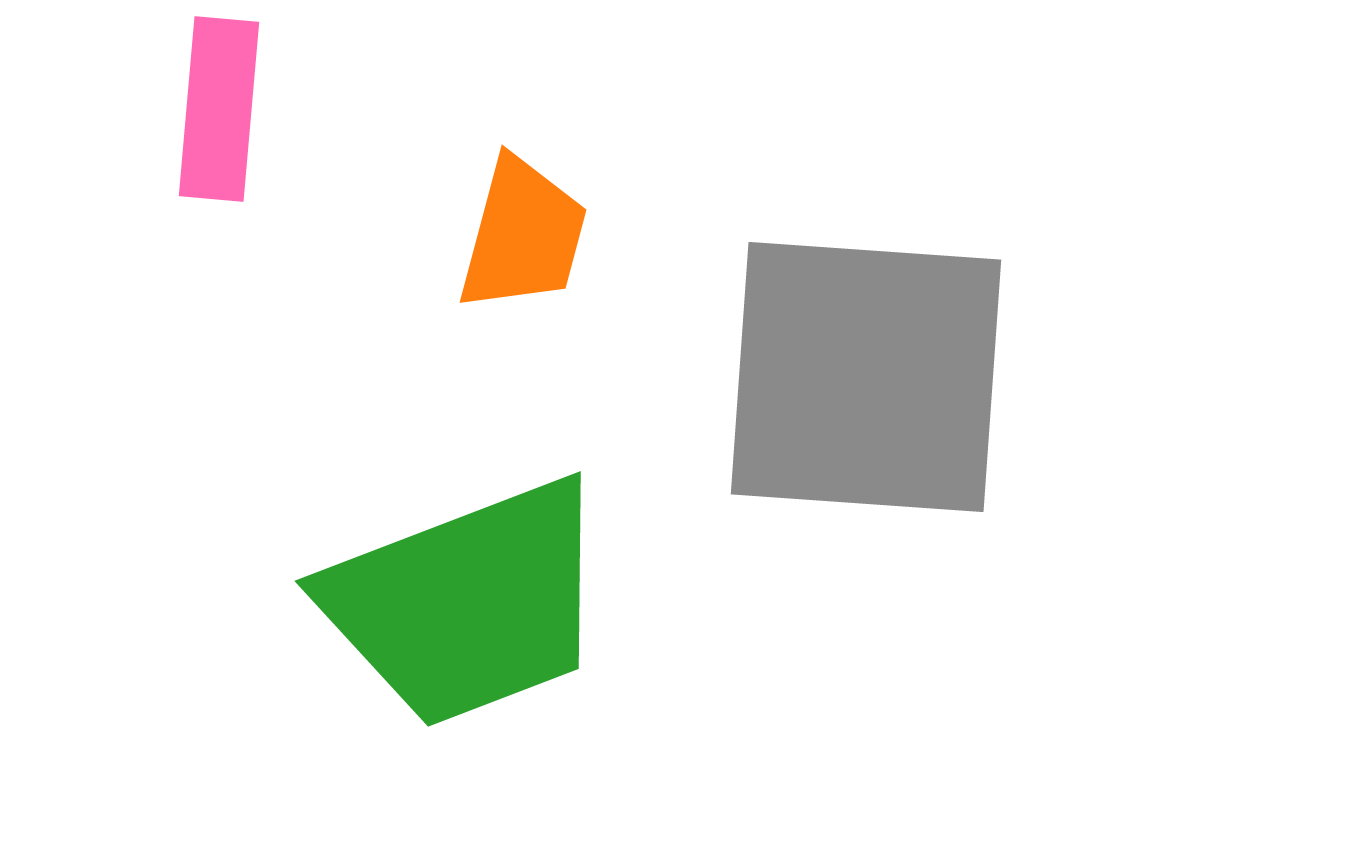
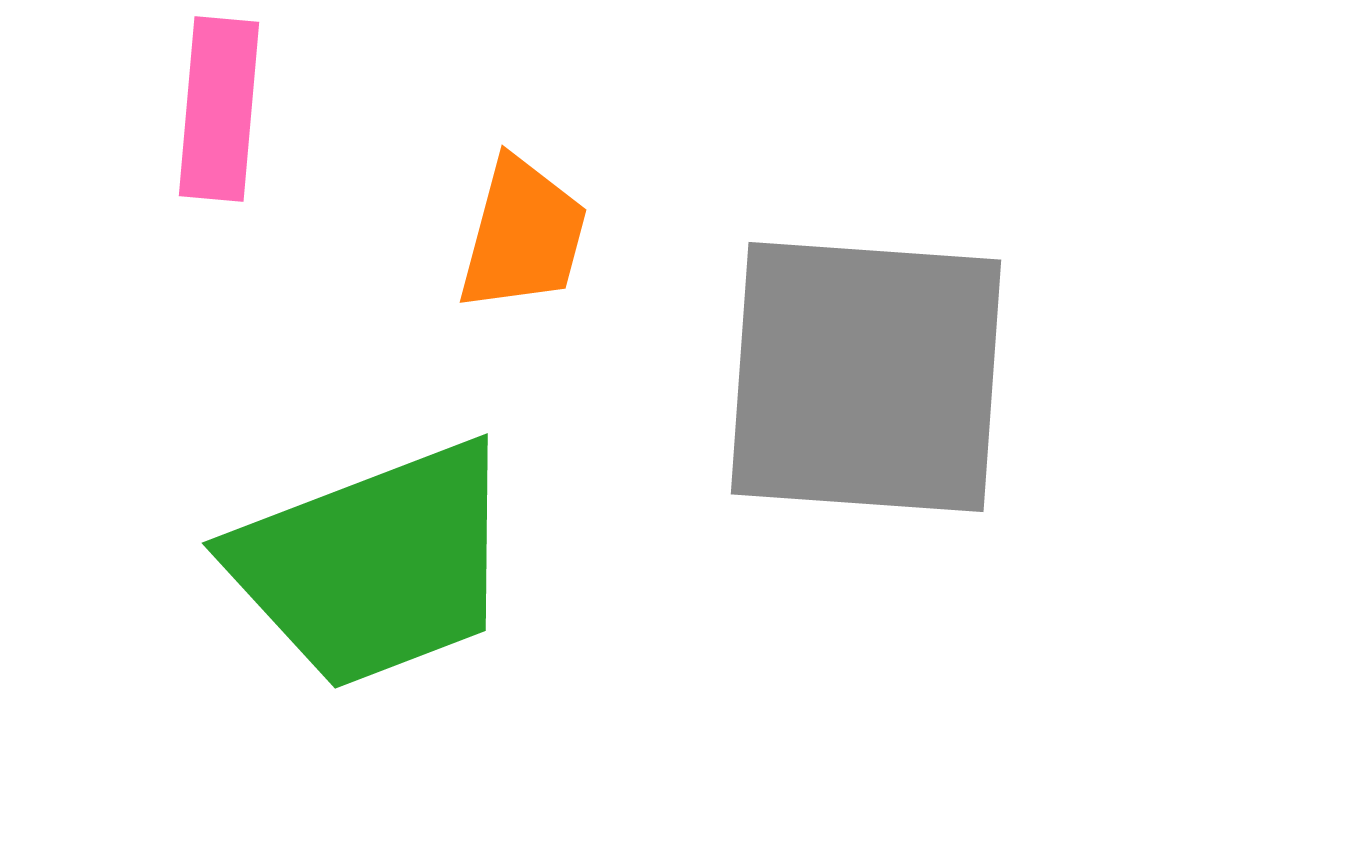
green trapezoid: moved 93 px left, 38 px up
